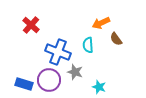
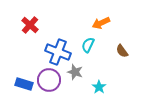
red cross: moved 1 px left
brown semicircle: moved 6 px right, 12 px down
cyan semicircle: rotated 28 degrees clockwise
cyan star: rotated 16 degrees clockwise
